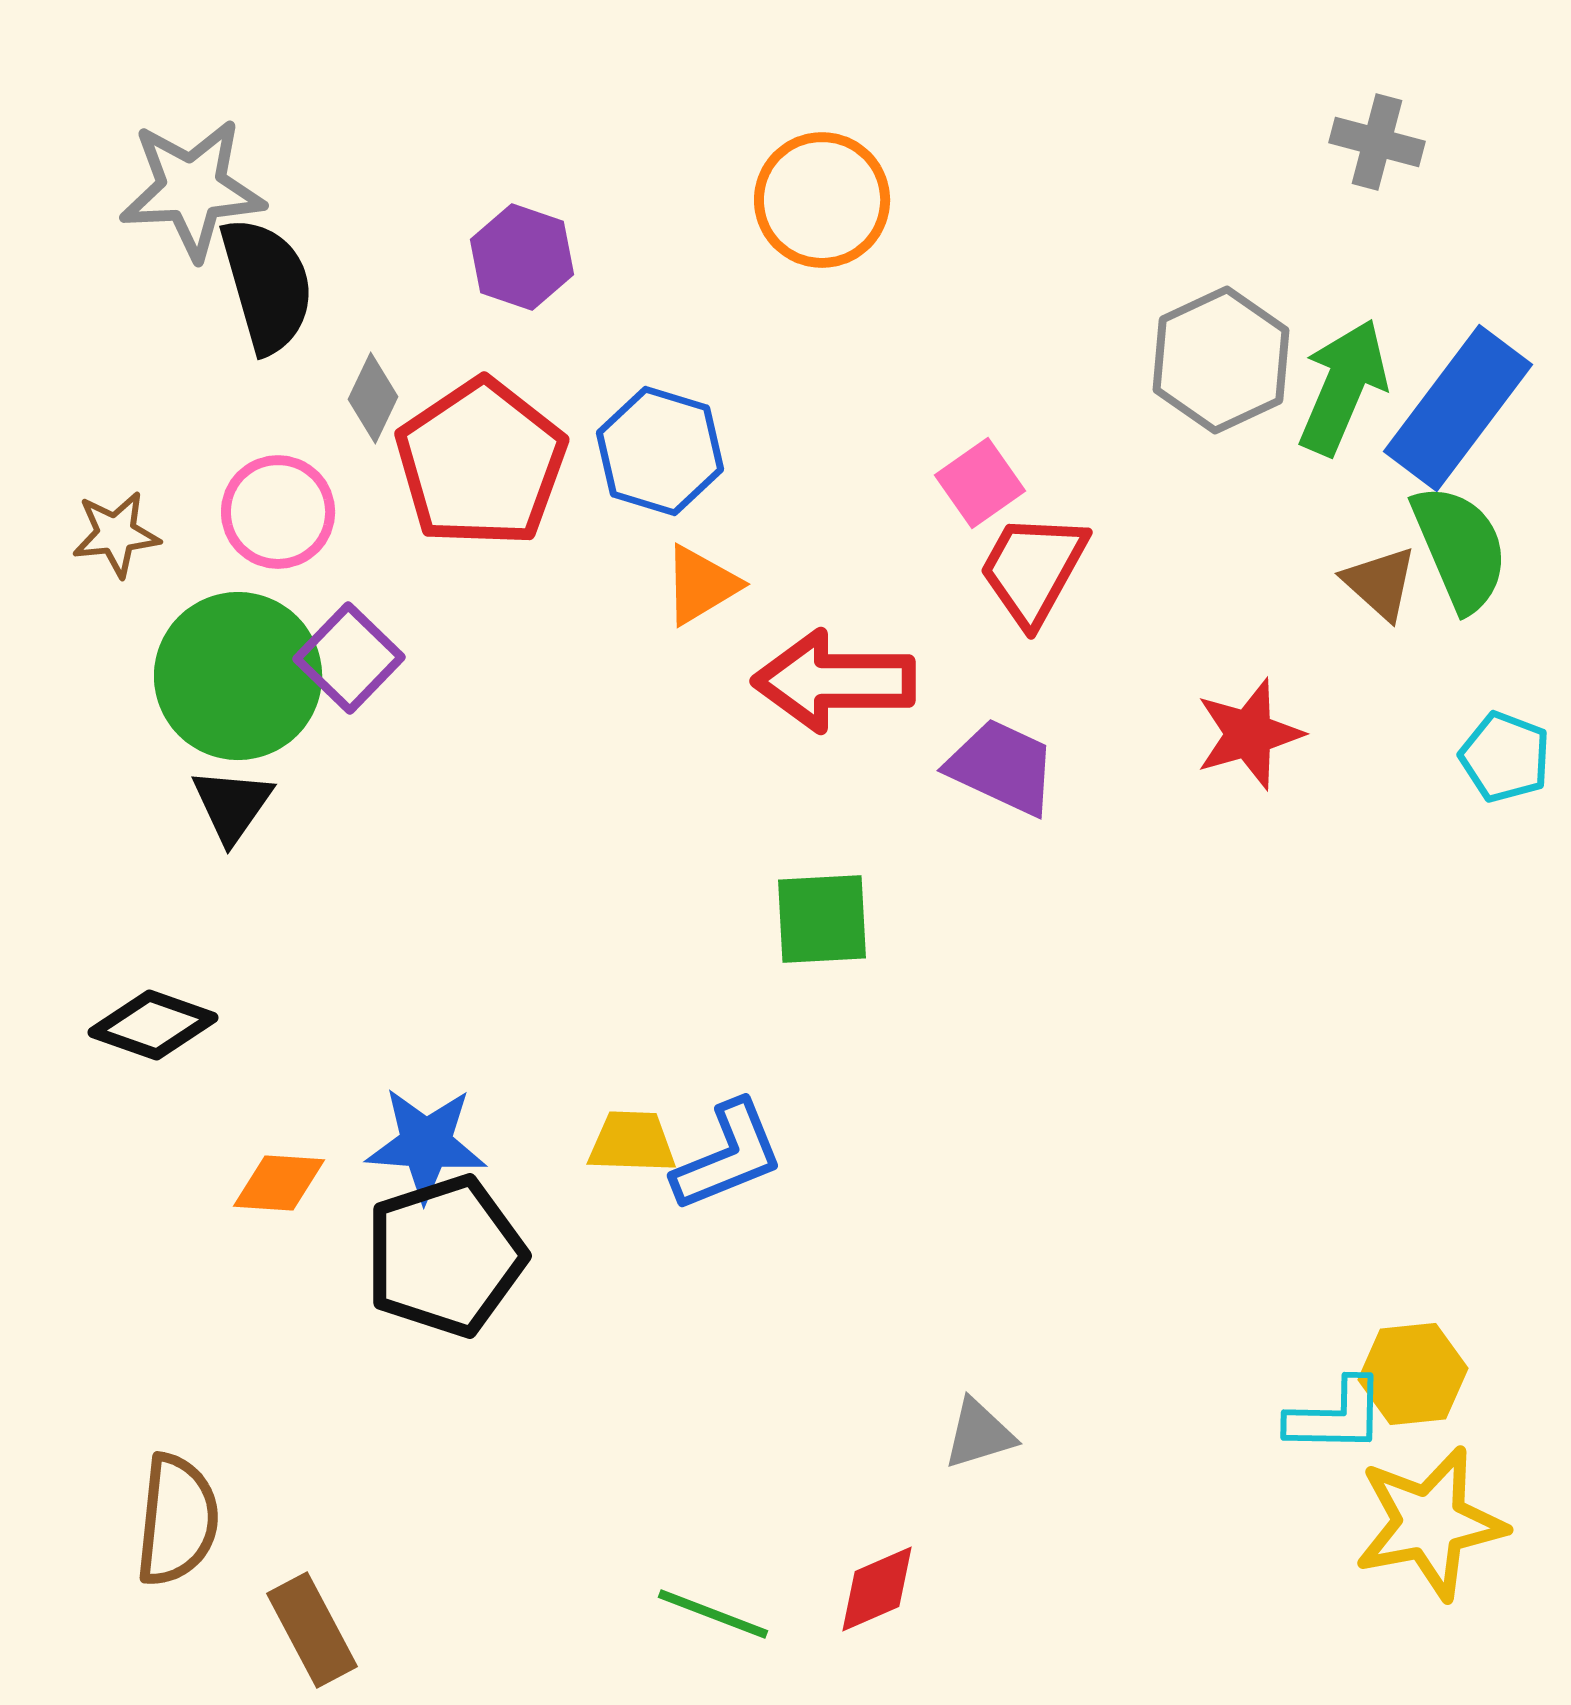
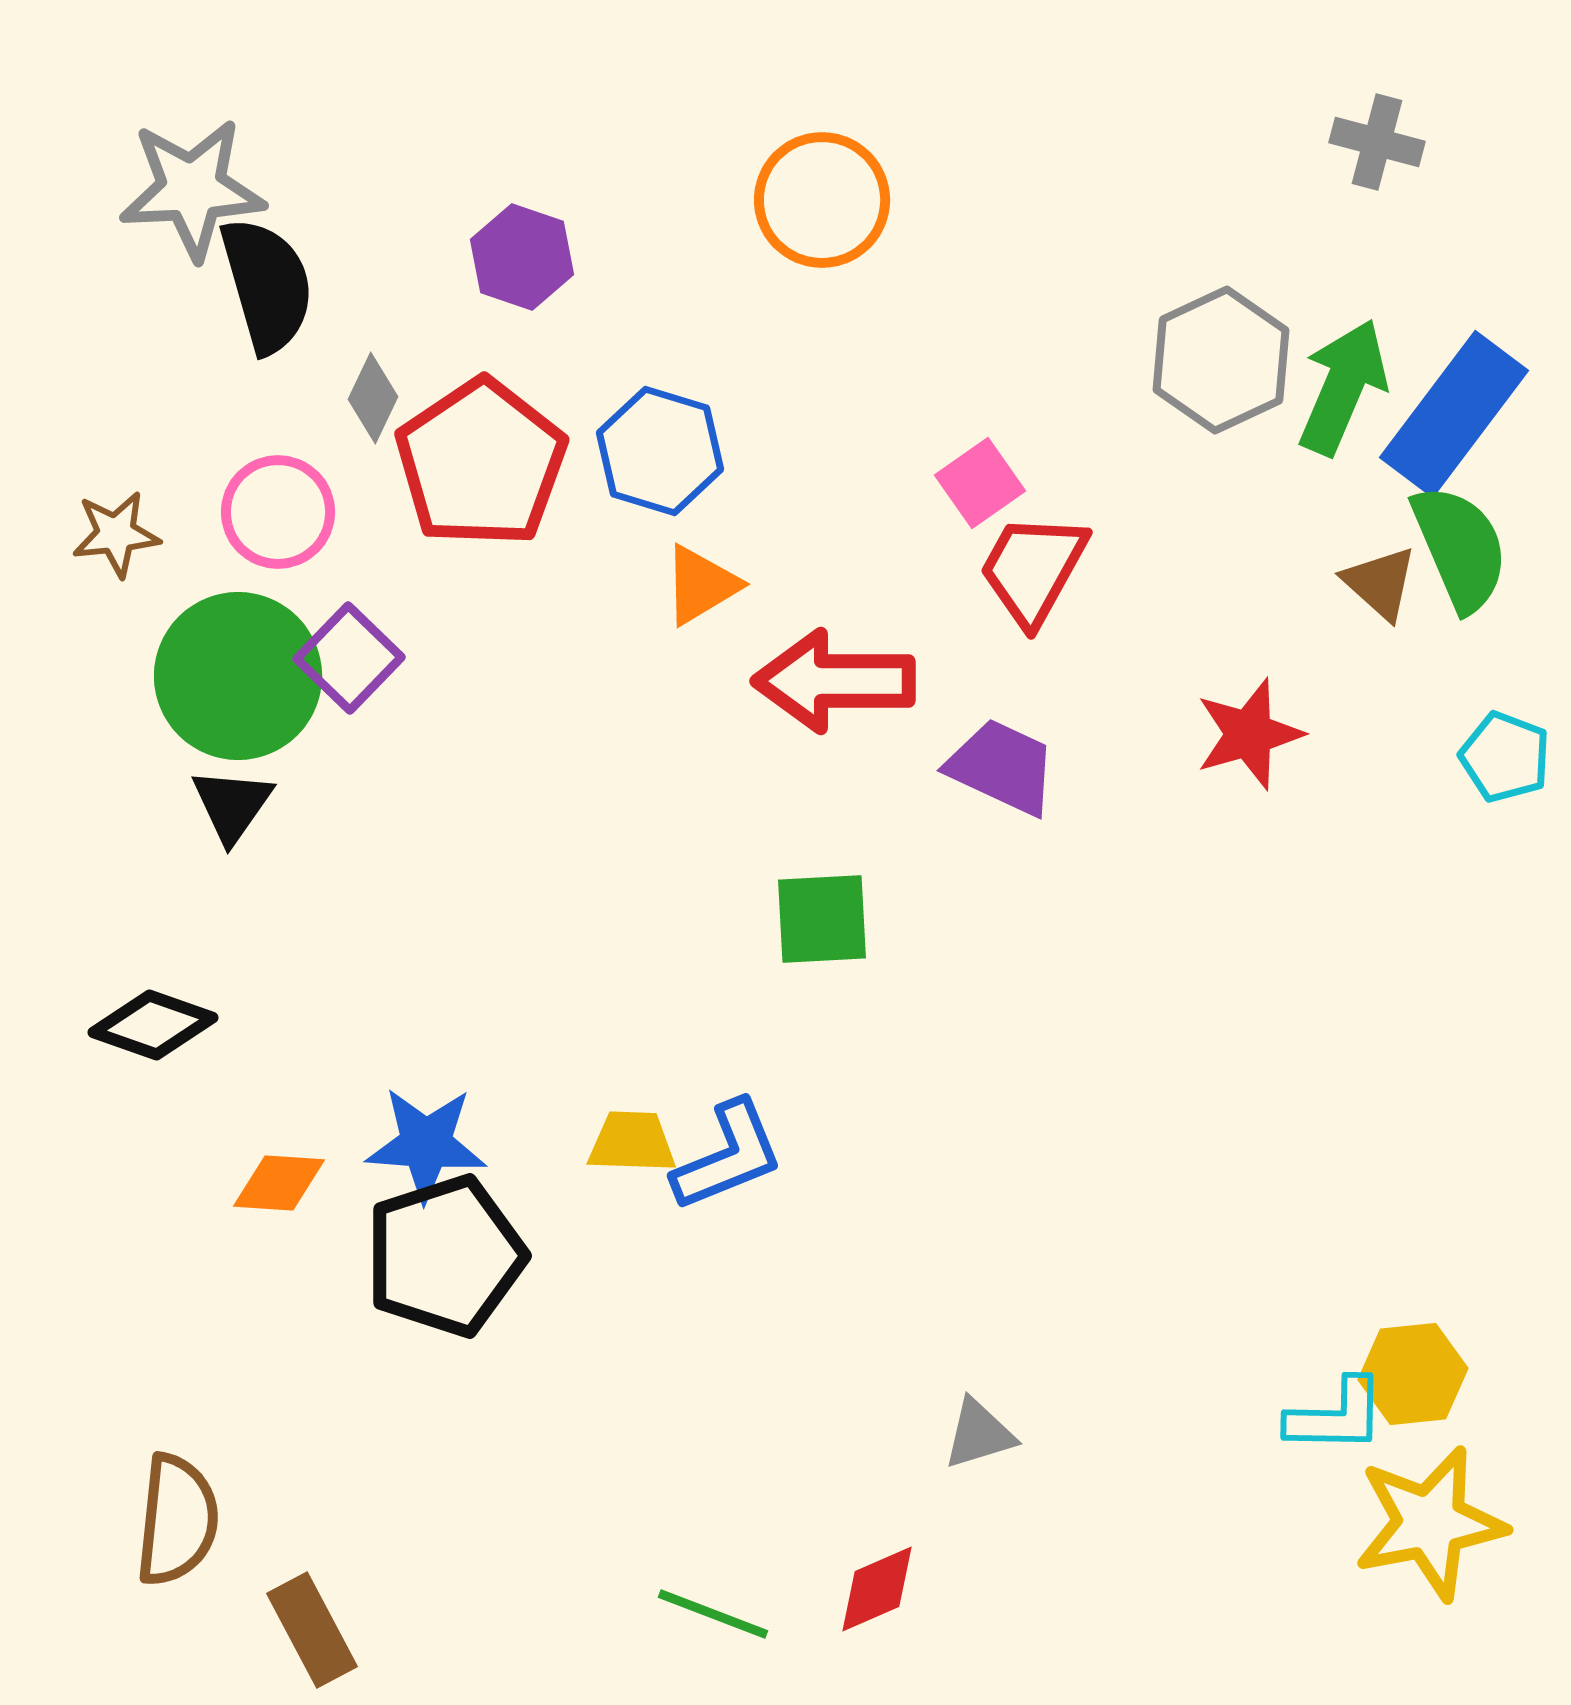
blue rectangle: moved 4 px left, 6 px down
